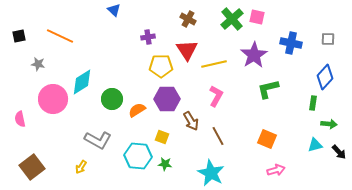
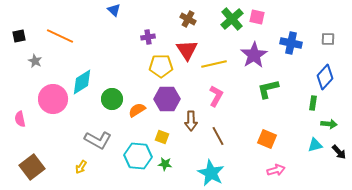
gray star: moved 3 px left, 3 px up; rotated 16 degrees clockwise
brown arrow: rotated 30 degrees clockwise
